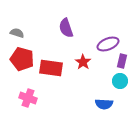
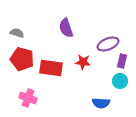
red star: rotated 28 degrees counterclockwise
blue semicircle: moved 3 px left, 1 px up
